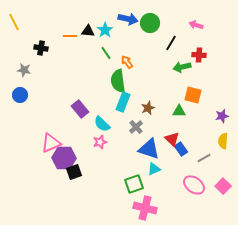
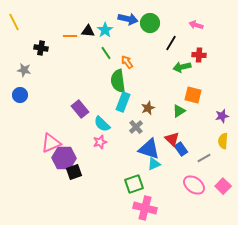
green triangle: rotated 32 degrees counterclockwise
cyan triangle: moved 5 px up
